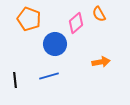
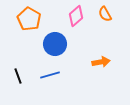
orange semicircle: moved 6 px right
orange pentagon: rotated 10 degrees clockwise
pink diamond: moved 7 px up
blue line: moved 1 px right, 1 px up
black line: moved 3 px right, 4 px up; rotated 14 degrees counterclockwise
